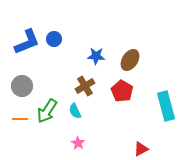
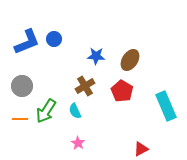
cyan rectangle: rotated 8 degrees counterclockwise
green arrow: moved 1 px left
